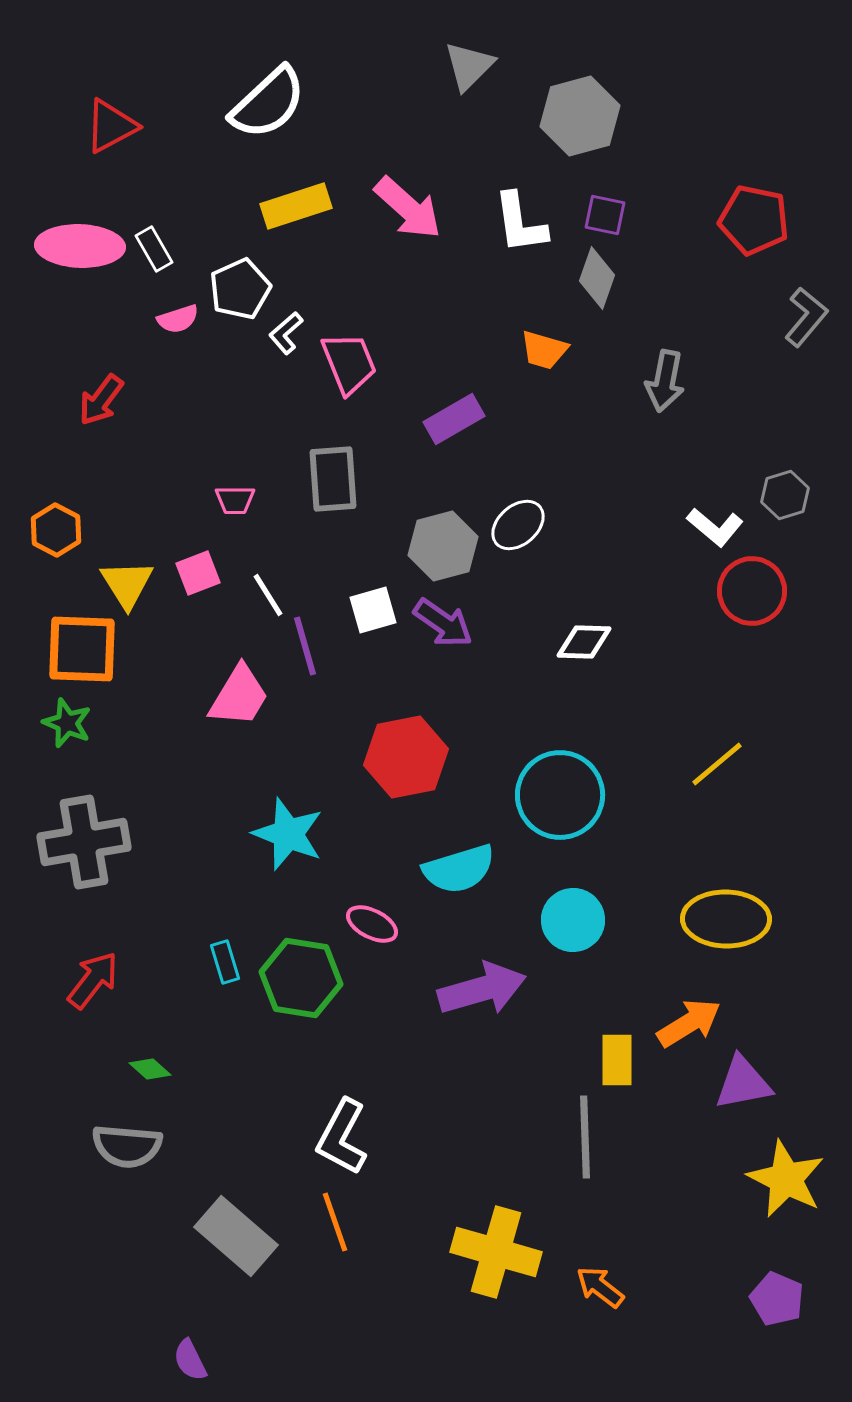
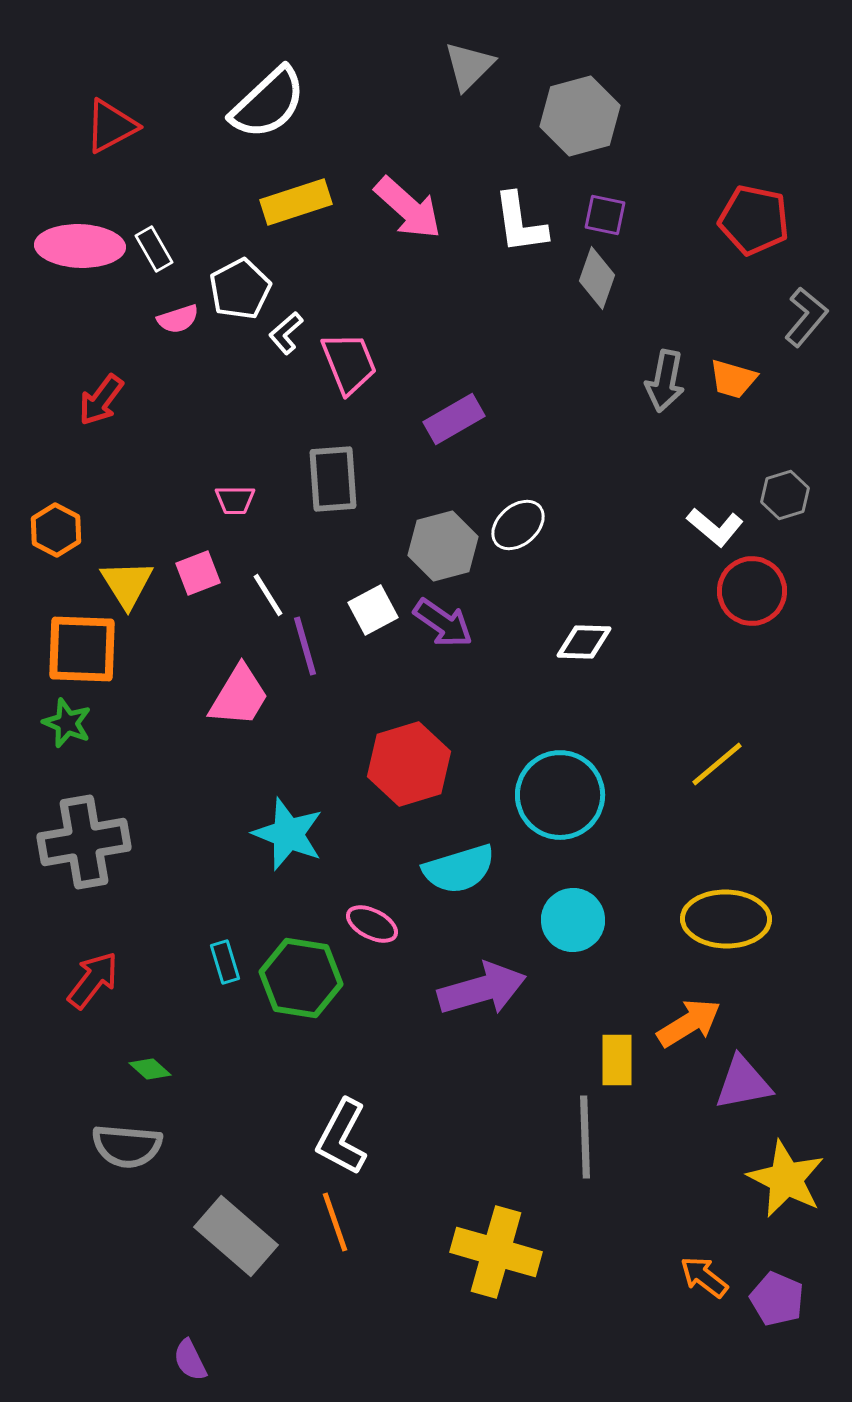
yellow rectangle at (296, 206): moved 4 px up
white pentagon at (240, 289): rotated 4 degrees counterclockwise
orange trapezoid at (544, 350): moved 189 px right, 29 px down
white square at (373, 610): rotated 12 degrees counterclockwise
red hexagon at (406, 757): moved 3 px right, 7 px down; rotated 6 degrees counterclockwise
orange arrow at (600, 1287): moved 104 px right, 10 px up
